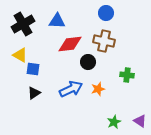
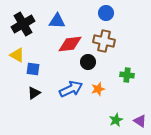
yellow triangle: moved 3 px left
green star: moved 2 px right, 2 px up
